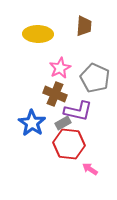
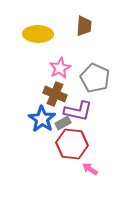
blue star: moved 10 px right, 4 px up
red hexagon: moved 3 px right
